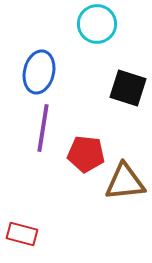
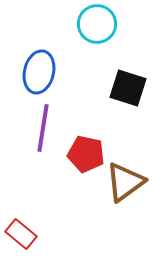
red pentagon: rotated 6 degrees clockwise
brown triangle: rotated 30 degrees counterclockwise
red rectangle: moved 1 px left; rotated 24 degrees clockwise
